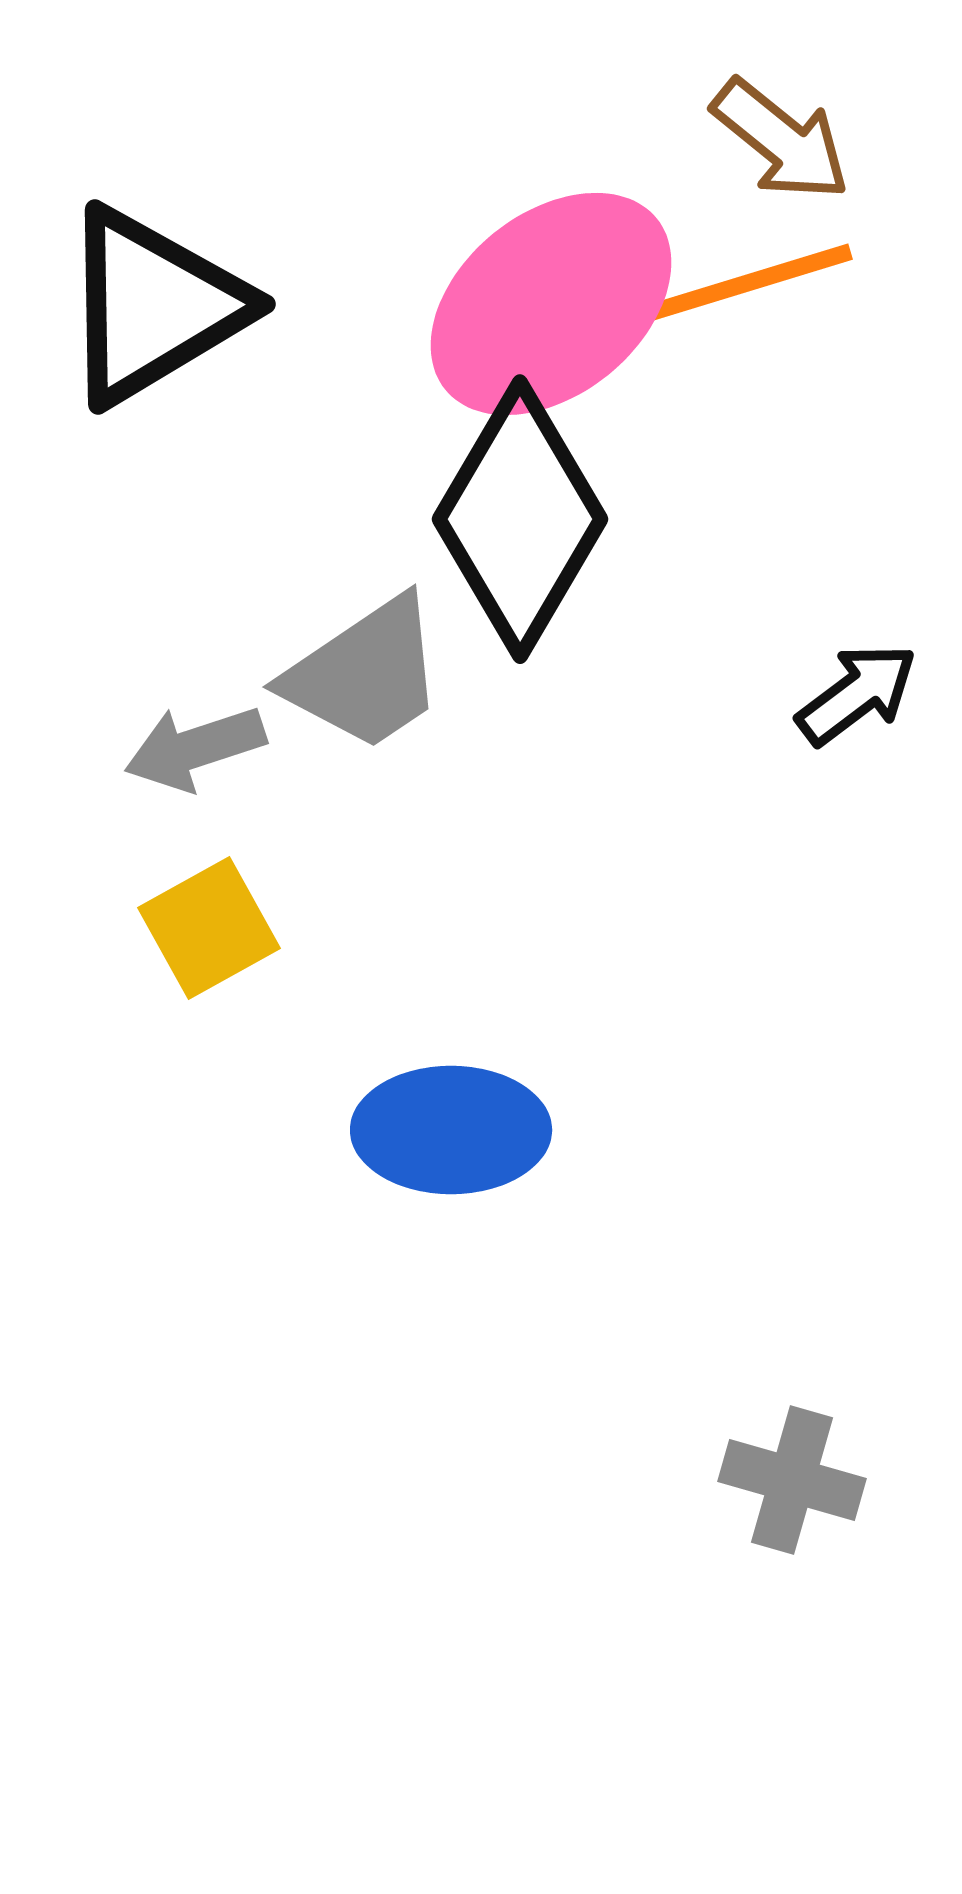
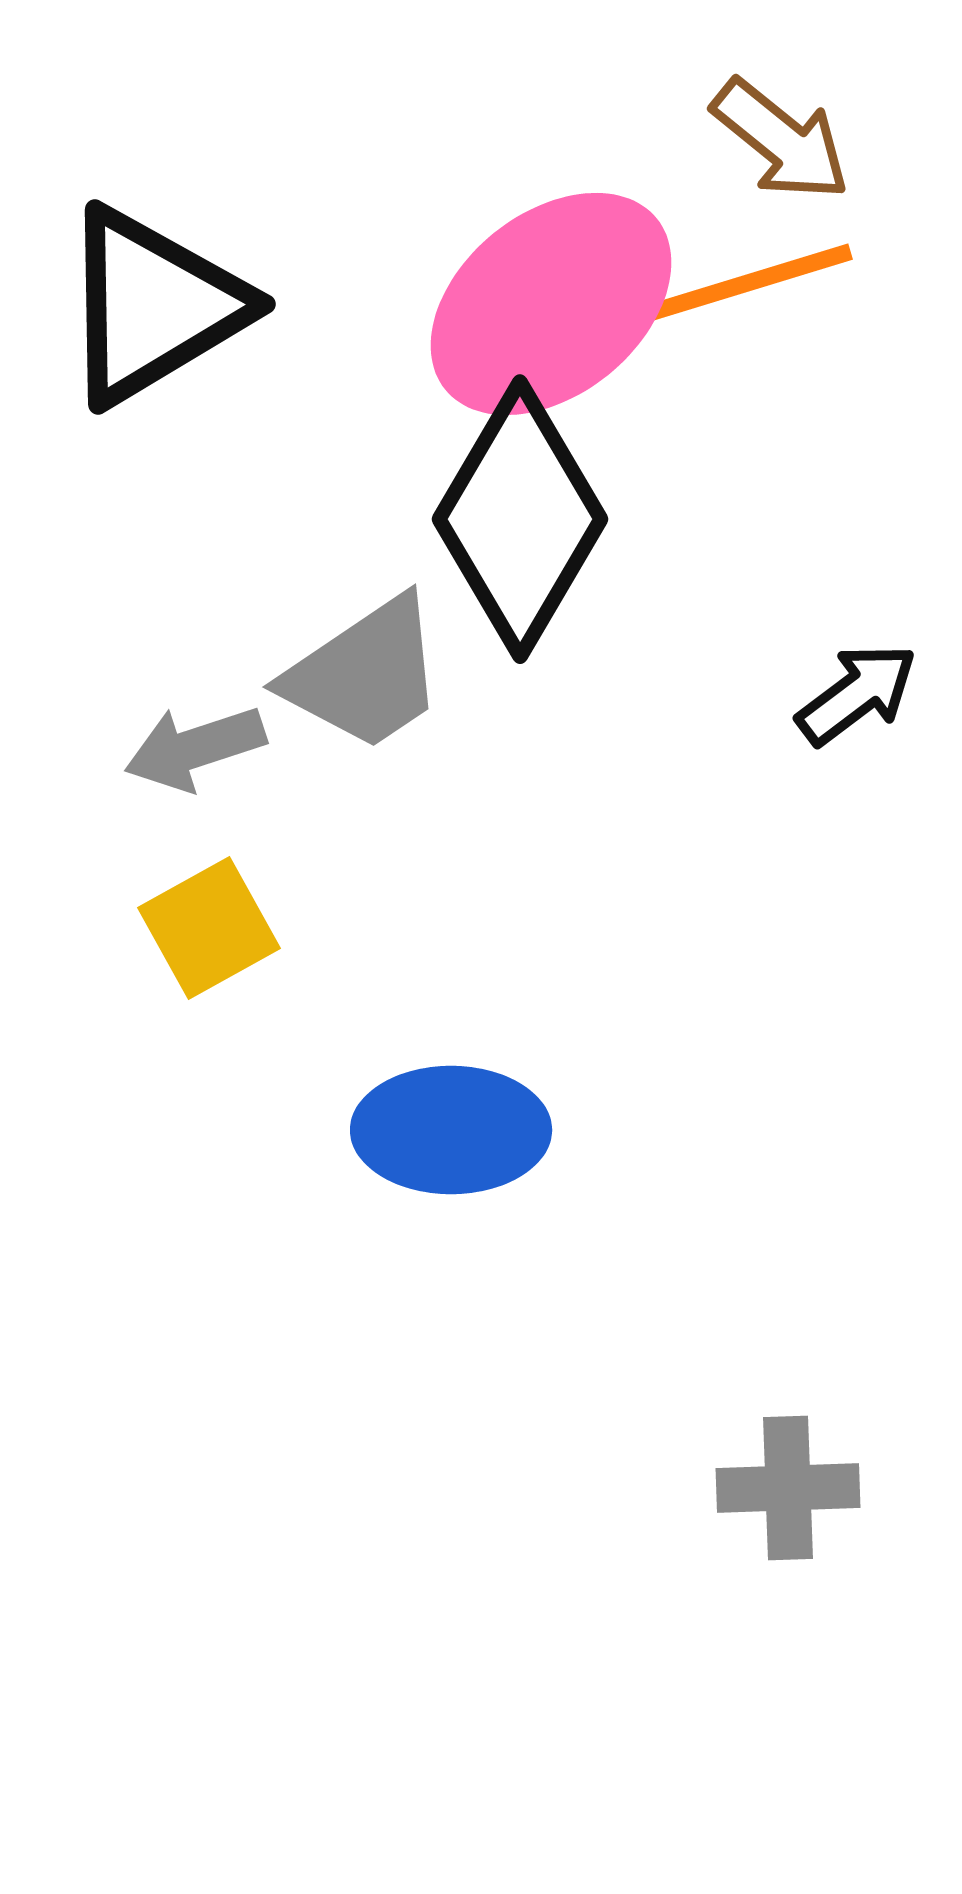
gray cross: moved 4 px left, 8 px down; rotated 18 degrees counterclockwise
